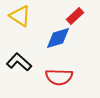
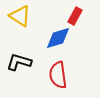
red rectangle: rotated 18 degrees counterclockwise
black L-shape: rotated 25 degrees counterclockwise
red semicircle: moved 1 px left, 2 px up; rotated 80 degrees clockwise
